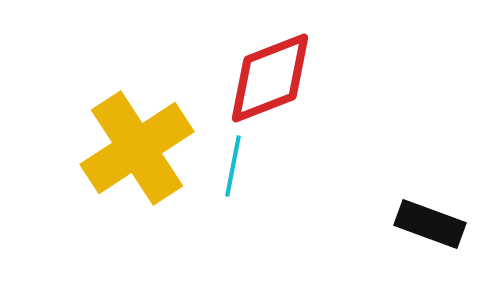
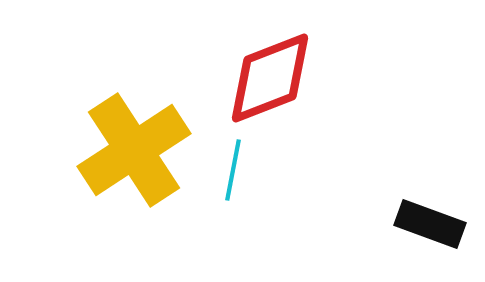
yellow cross: moved 3 px left, 2 px down
cyan line: moved 4 px down
